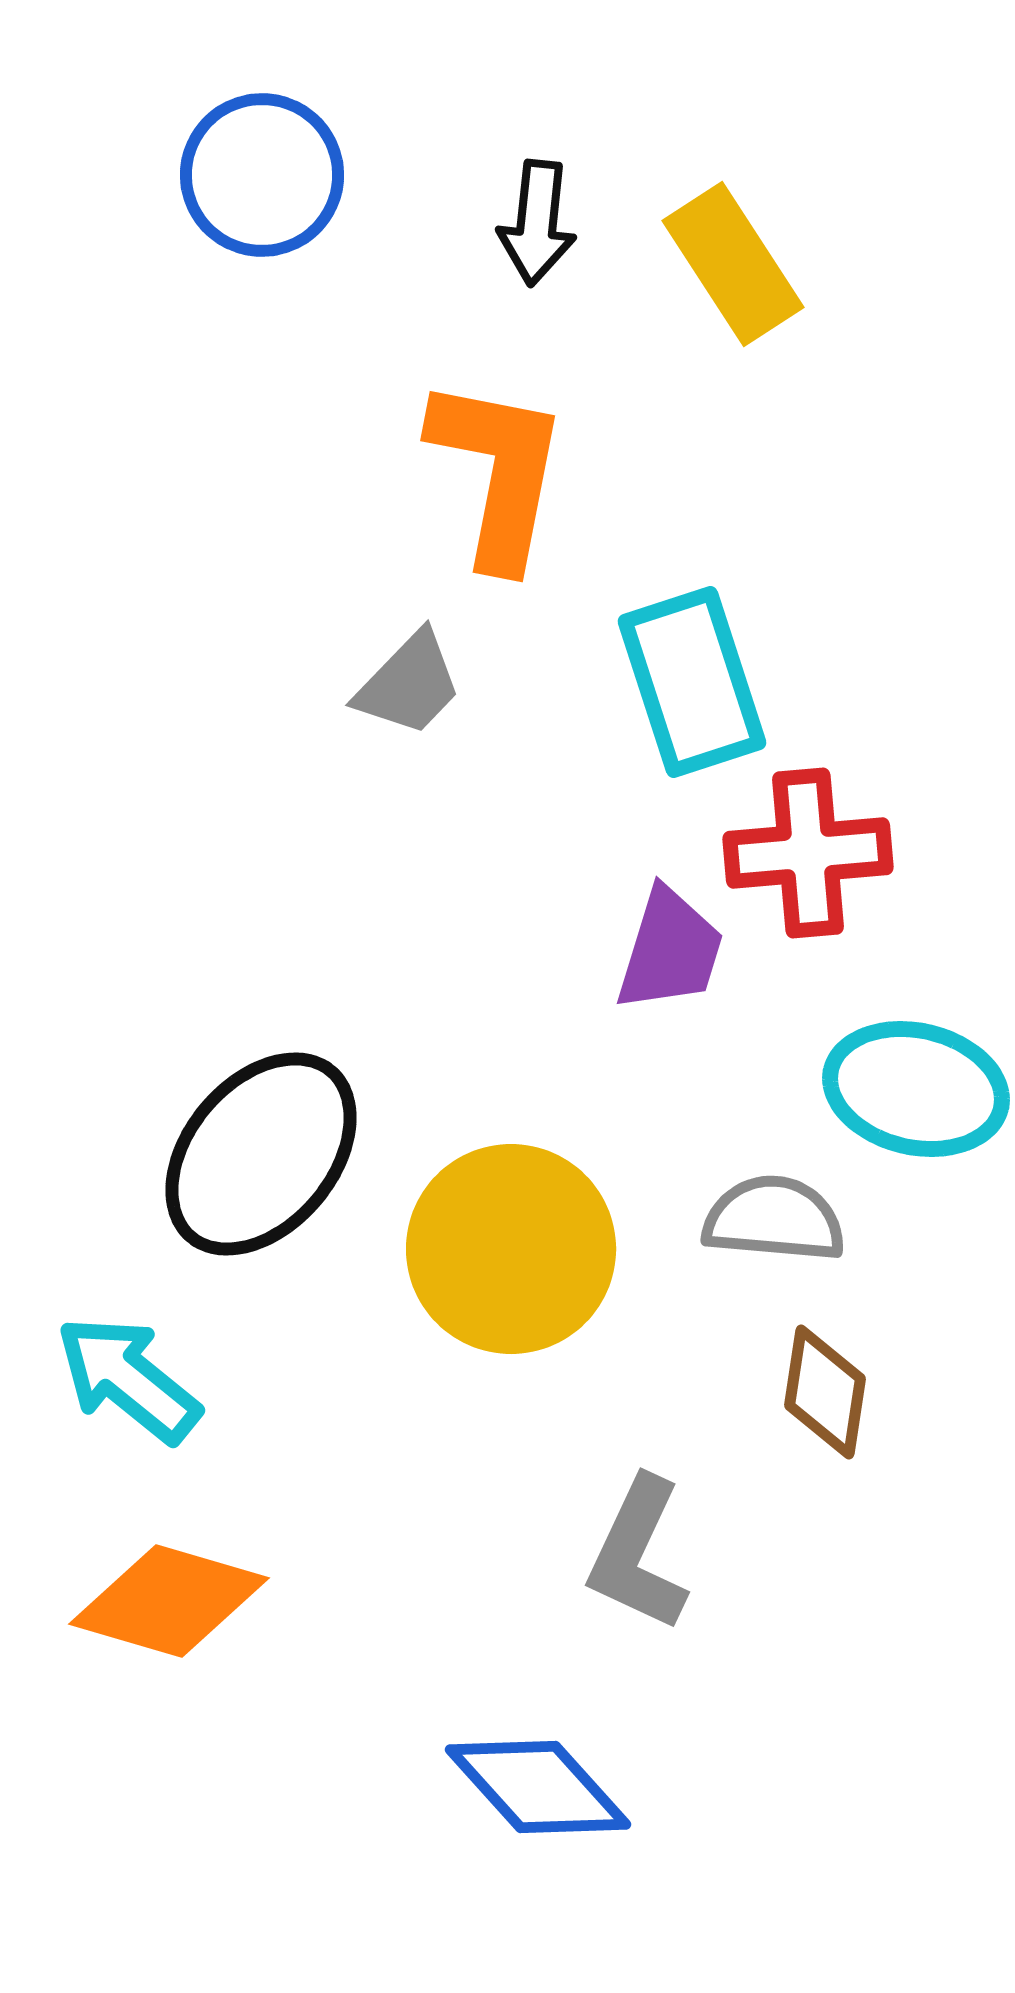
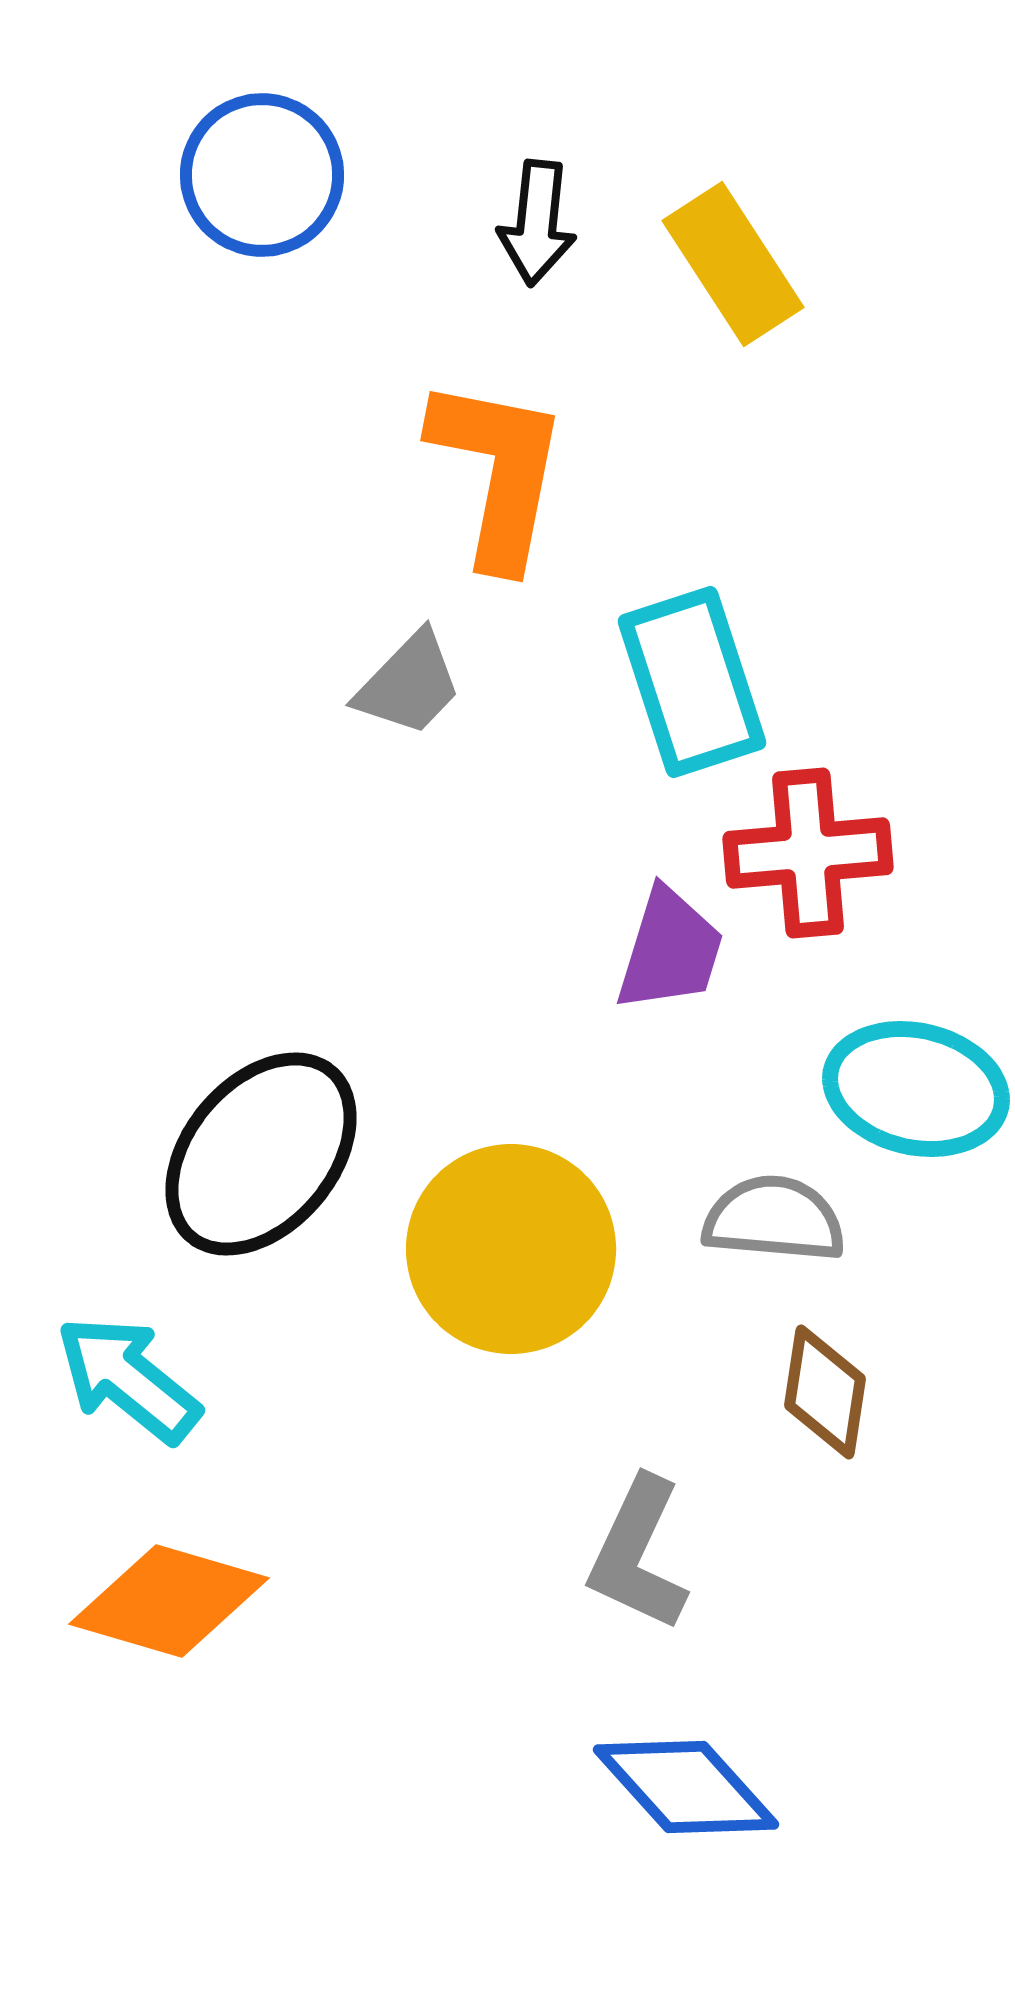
blue diamond: moved 148 px right
